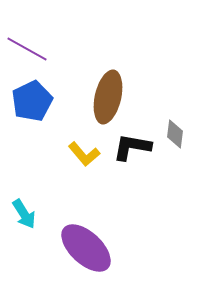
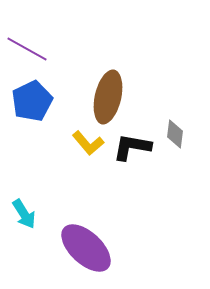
yellow L-shape: moved 4 px right, 11 px up
